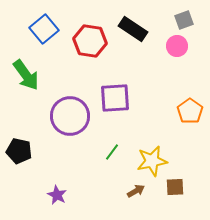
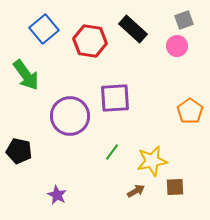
black rectangle: rotated 8 degrees clockwise
